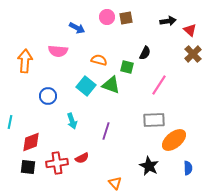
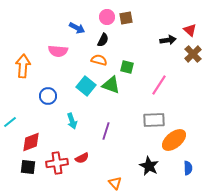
black arrow: moved 19 px down
black semicircle: moved 42 px left, 13 px up
orange arrow: moved 2 px left, 5 px down
cyan line: rotated 40 degrees clockwise
